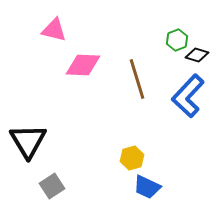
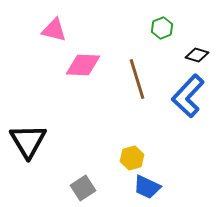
green hexagon: moved 15 px left, 12 px up
gray square: moved 31 px right, 2 px down
